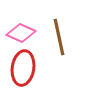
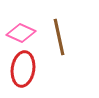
red ellipse: moved 1 px down
